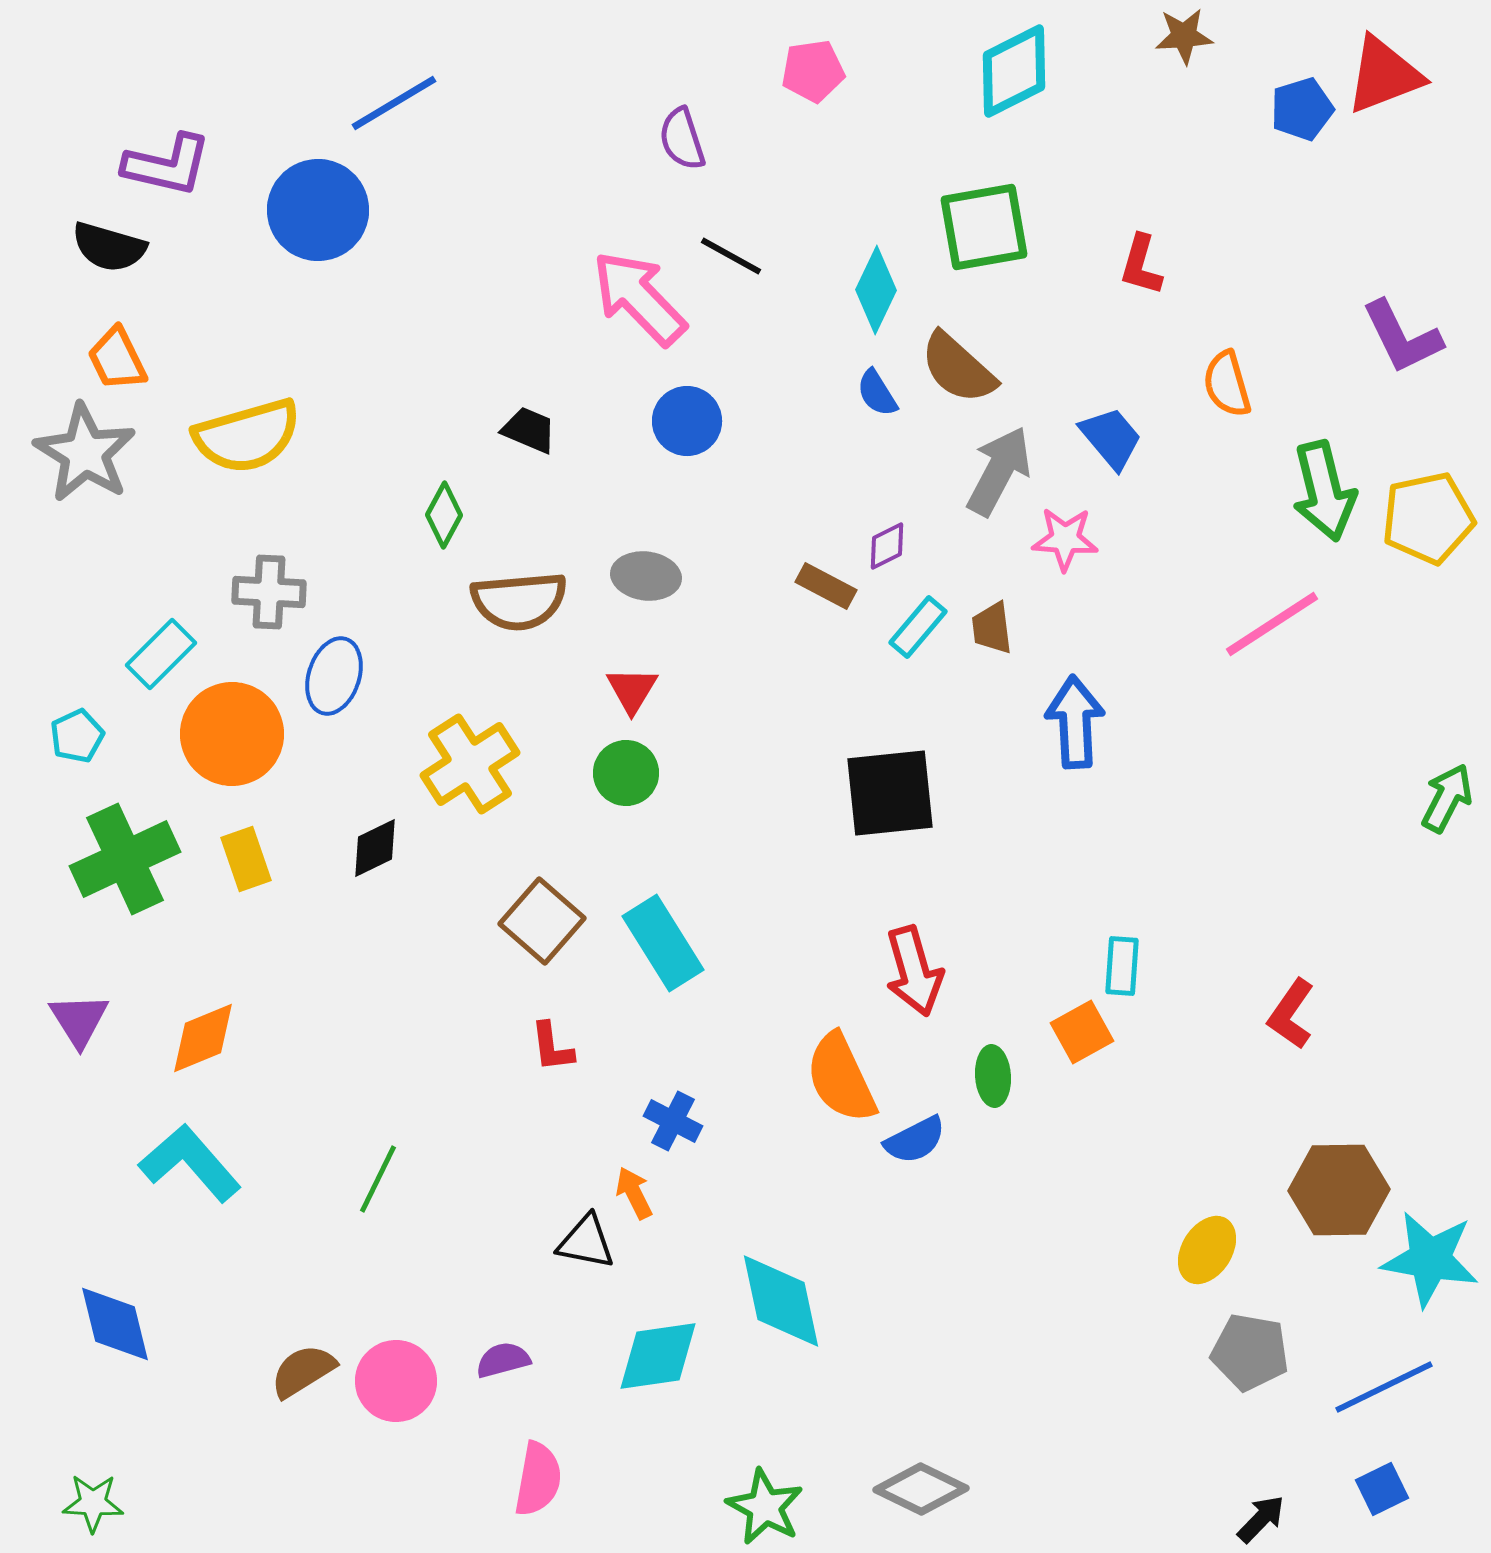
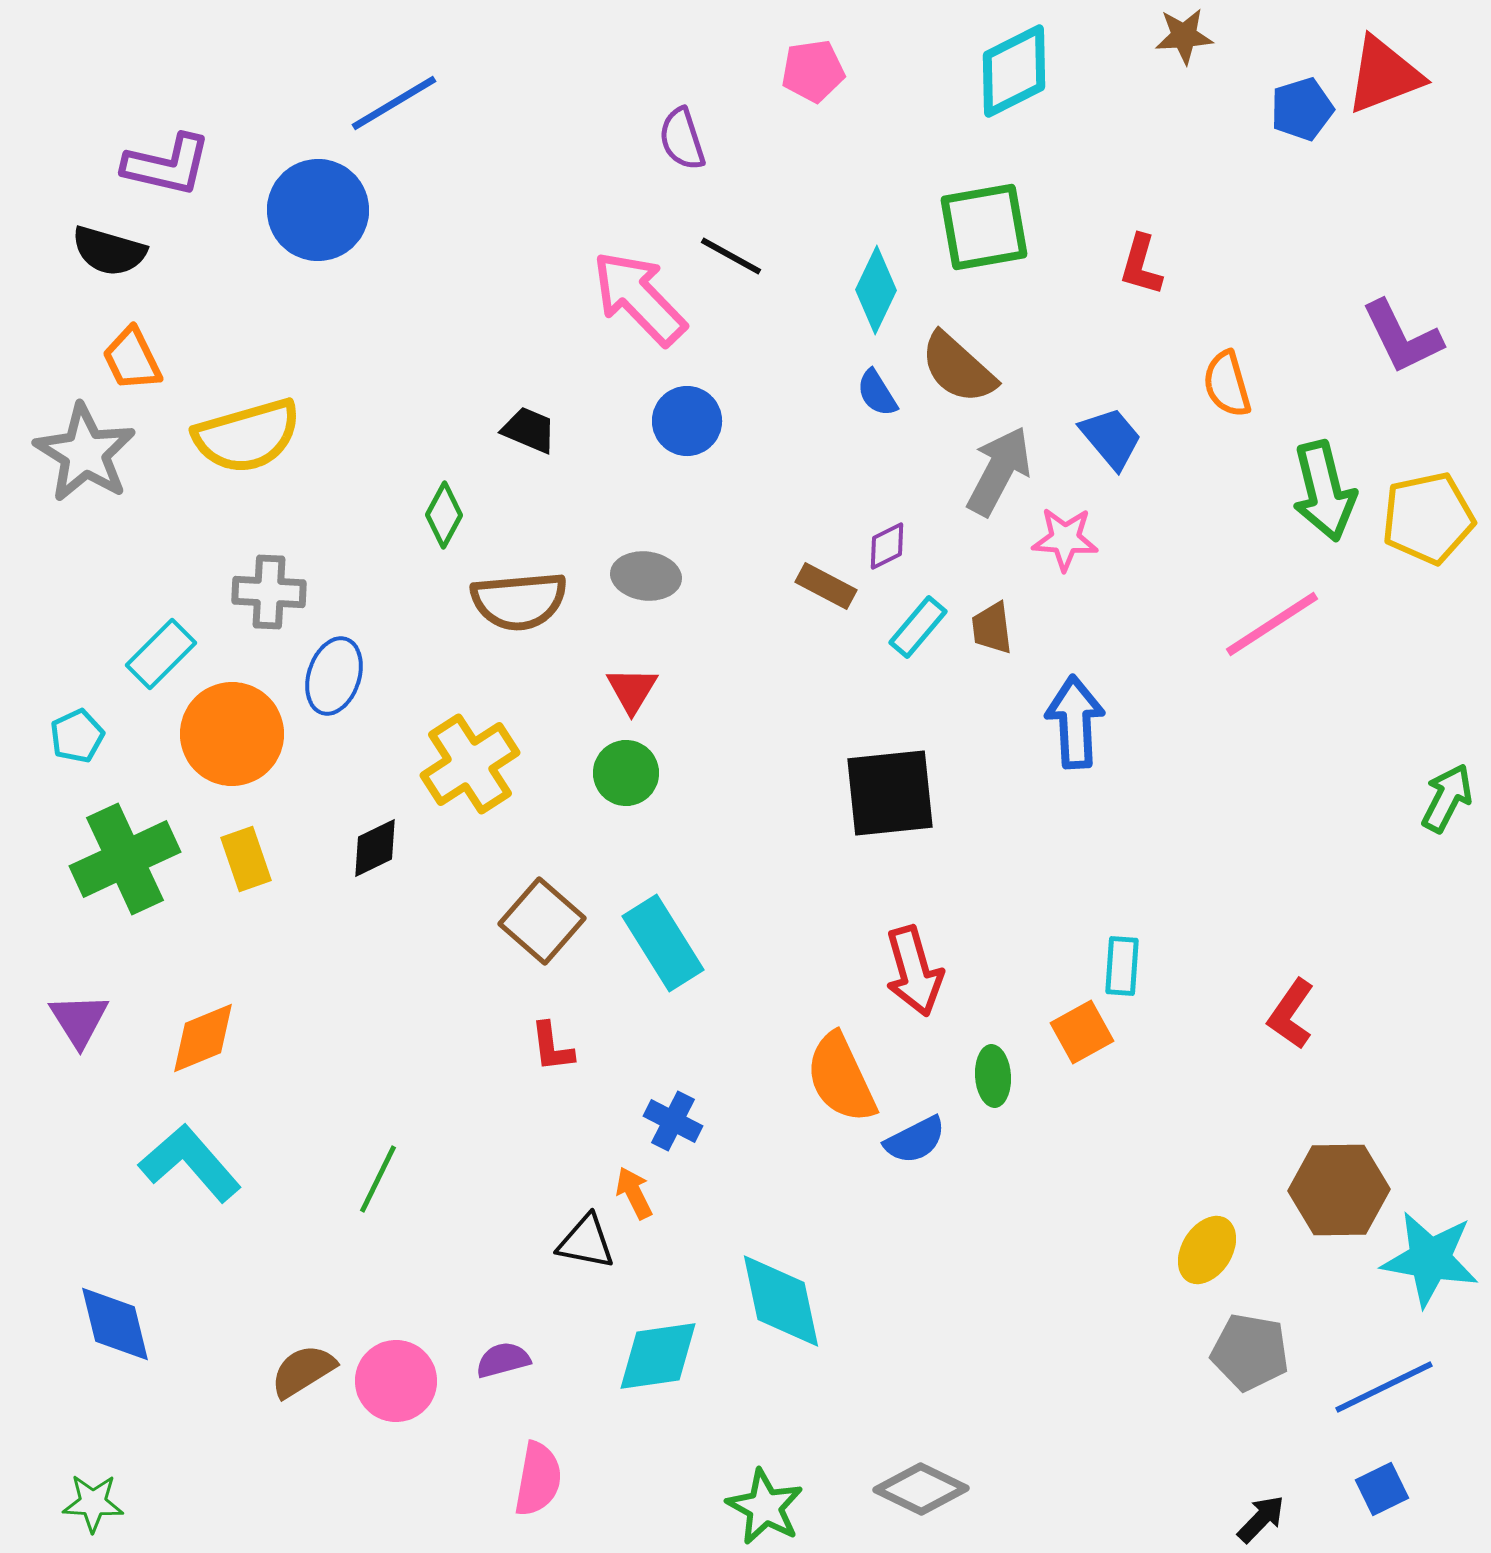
black semicircle at (109, 247): moved 4 px down
orange trapezoid at (117, 359): moved 15 px right
